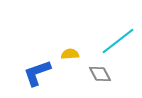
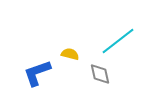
yellow semicircle: rotated 18 degrees clockwise
gray diamond: rotated 15 degrees clockwise
